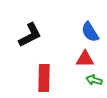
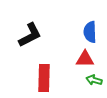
blue semicircle: rotated 30 degrees clockwise
